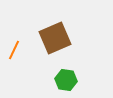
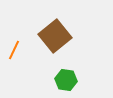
brown square: moved 2 px up; rotated 16 degrees counterclockwise
